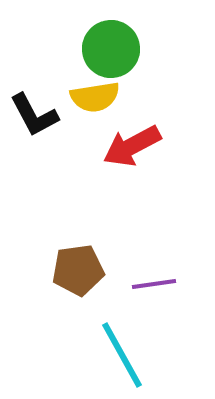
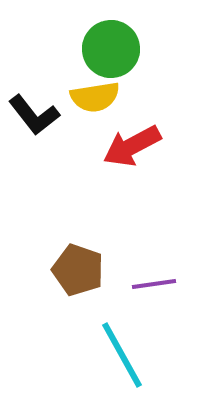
black L-shape: rotated 10 degrees counterclockwise
brown pentagon: rotated 27 degrees clockwise
